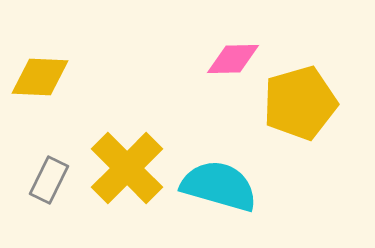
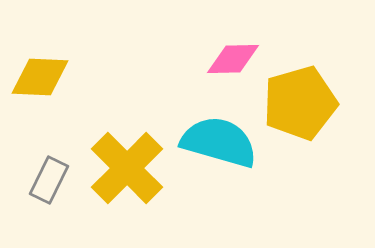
cyan semicircle: moved 44 px up
